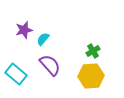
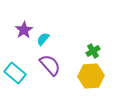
purple star: rotated 18 degrees counterclockwise
cyan rectangle: moved 1 px left, 1 px up
